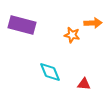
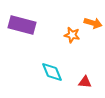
orange arrow: rotated 18 degrees clockwise
cyan diamond: moved 2 px right
red triangle: moved 1 px right, 2 px up
